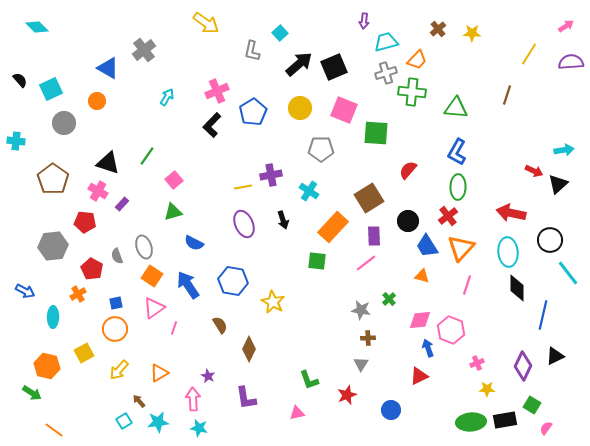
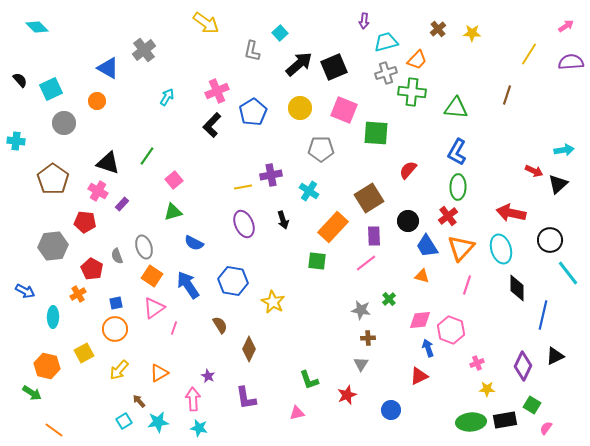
cyan ellipse at (508, 252): moved 7 px left, 3 px up; rotated 12 degrees counterclockwise
